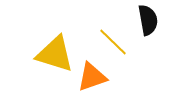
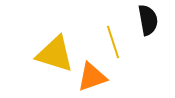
yellow line: rotated 28 degrees clockwise
